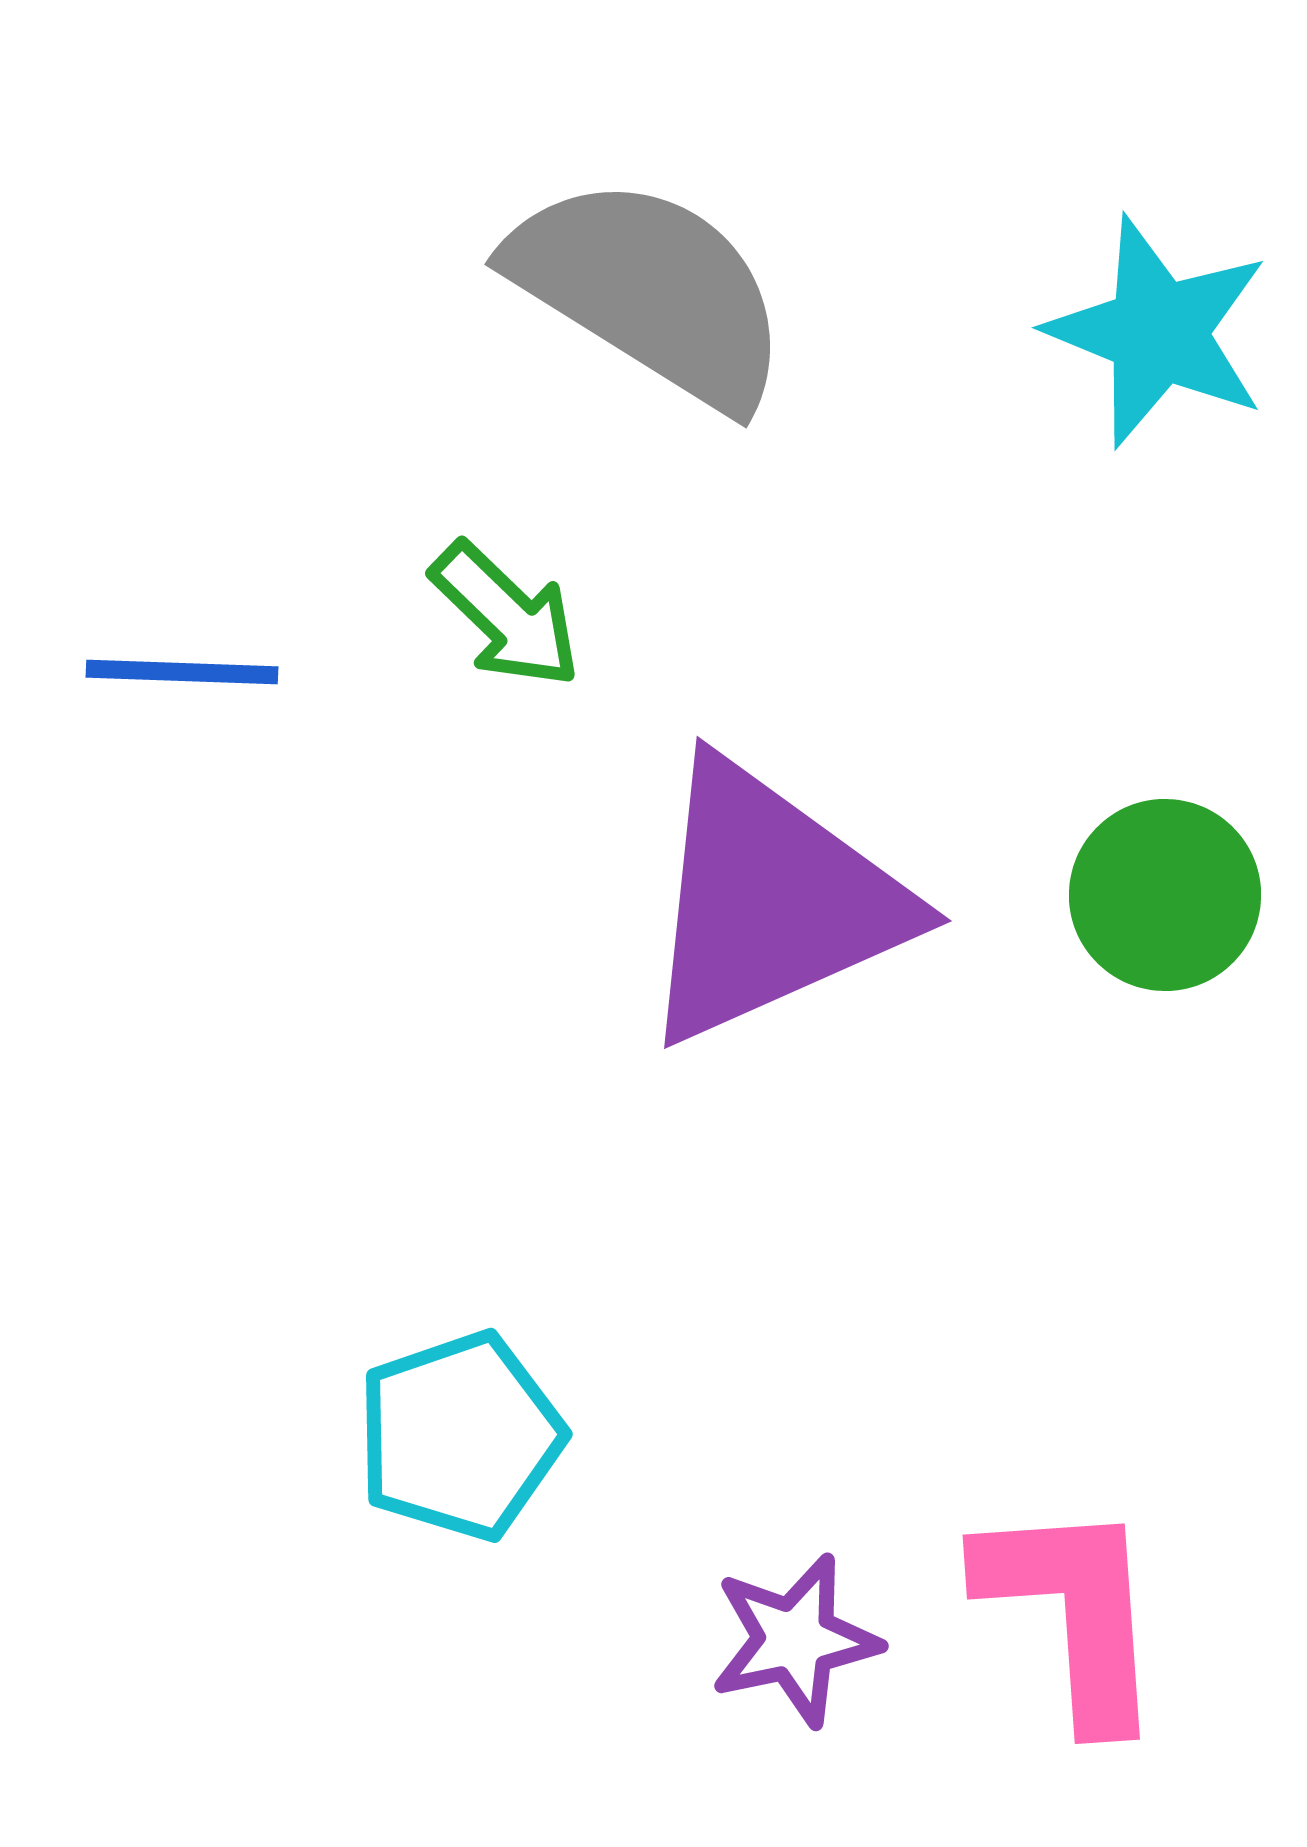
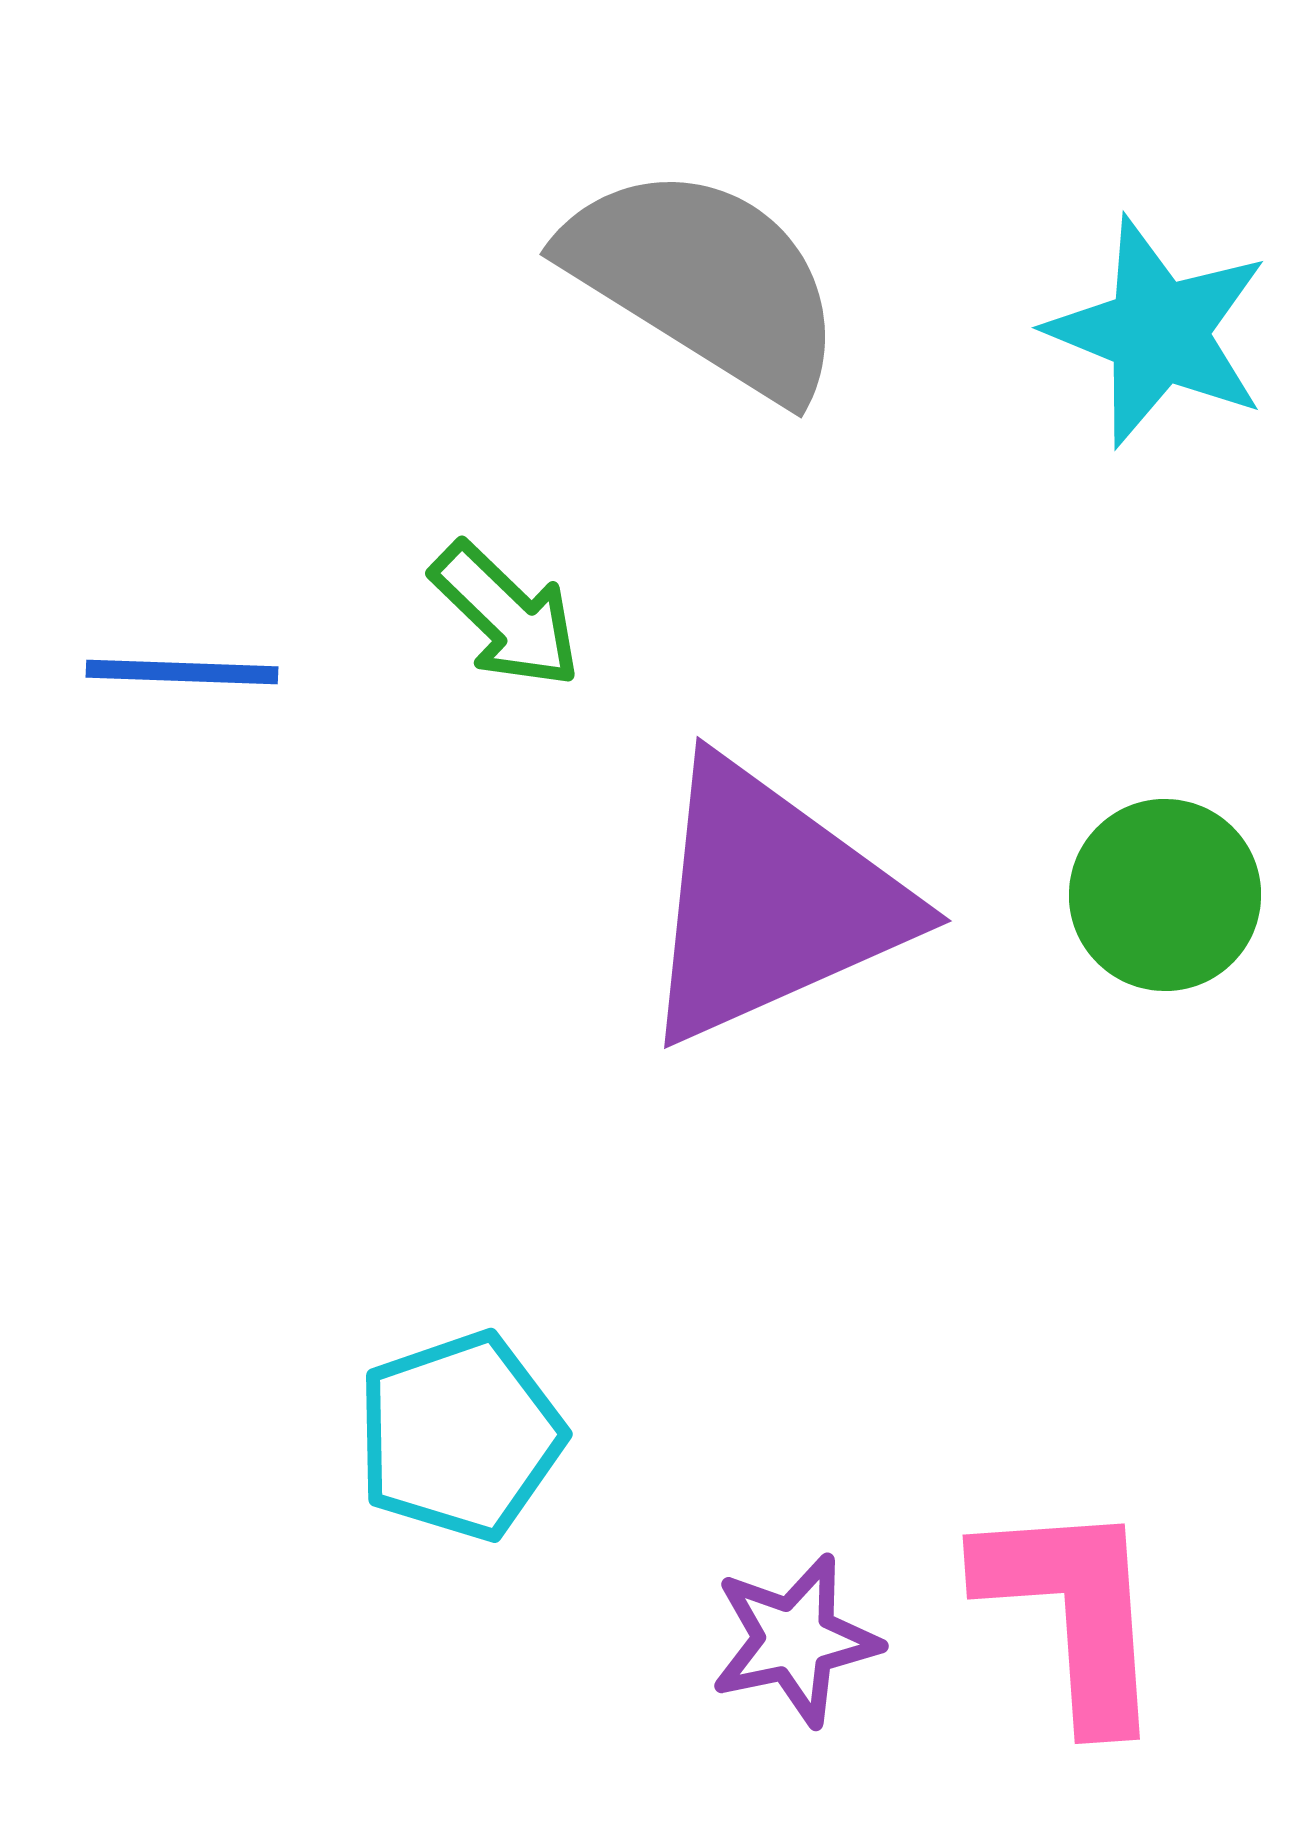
gray semicircle: moved 55 px right, 10 px up
